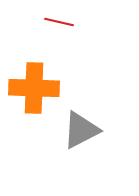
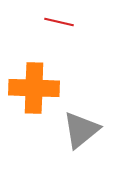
gray triangle: rotated 12 degrees counterclockwise
